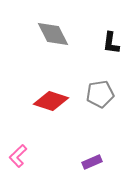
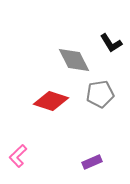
gray diamond: moved 21 px right, 26 px down
black L-shape: rotated 40 degrees counterclockwise
